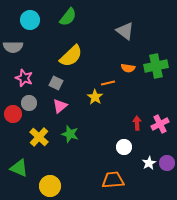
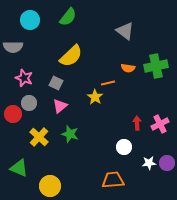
white star: rotated 24 degrees clockwise
